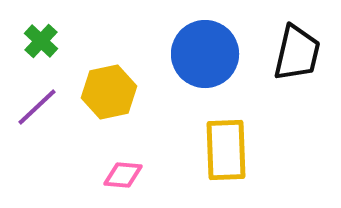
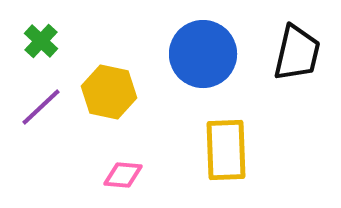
blue circle: moved 2 px left
yellow hexagon: rotated 24 degrees clockwise
purple line: moved 4 px right
